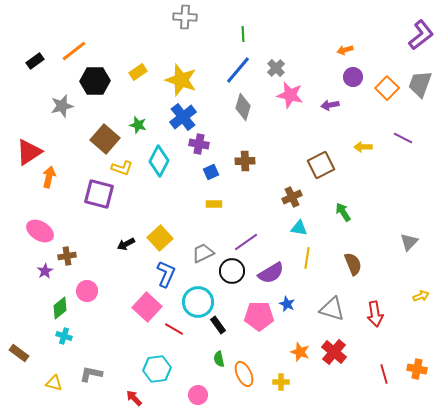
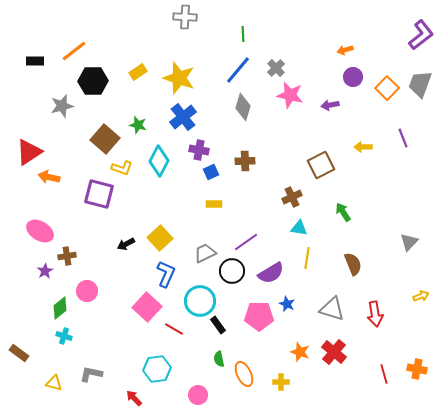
black rectangle at (35, 61): rotated 36 degrees clockwise
yellow star at (181, 80): moved 2 px left, 2 px up
black hexagon at (95, 81): moved 2 px left
purple line at (403, 138): rotated 42 degrees clockwise
purple cross at (199, 144): moved 6 px down
orange arrow at (49, 177): rotated 90 degrees counterclockwise
gray trapezoid at (203, 253): moved 2 px right
cyan circle at (198, 302): moved 2 px right, 1 px up
